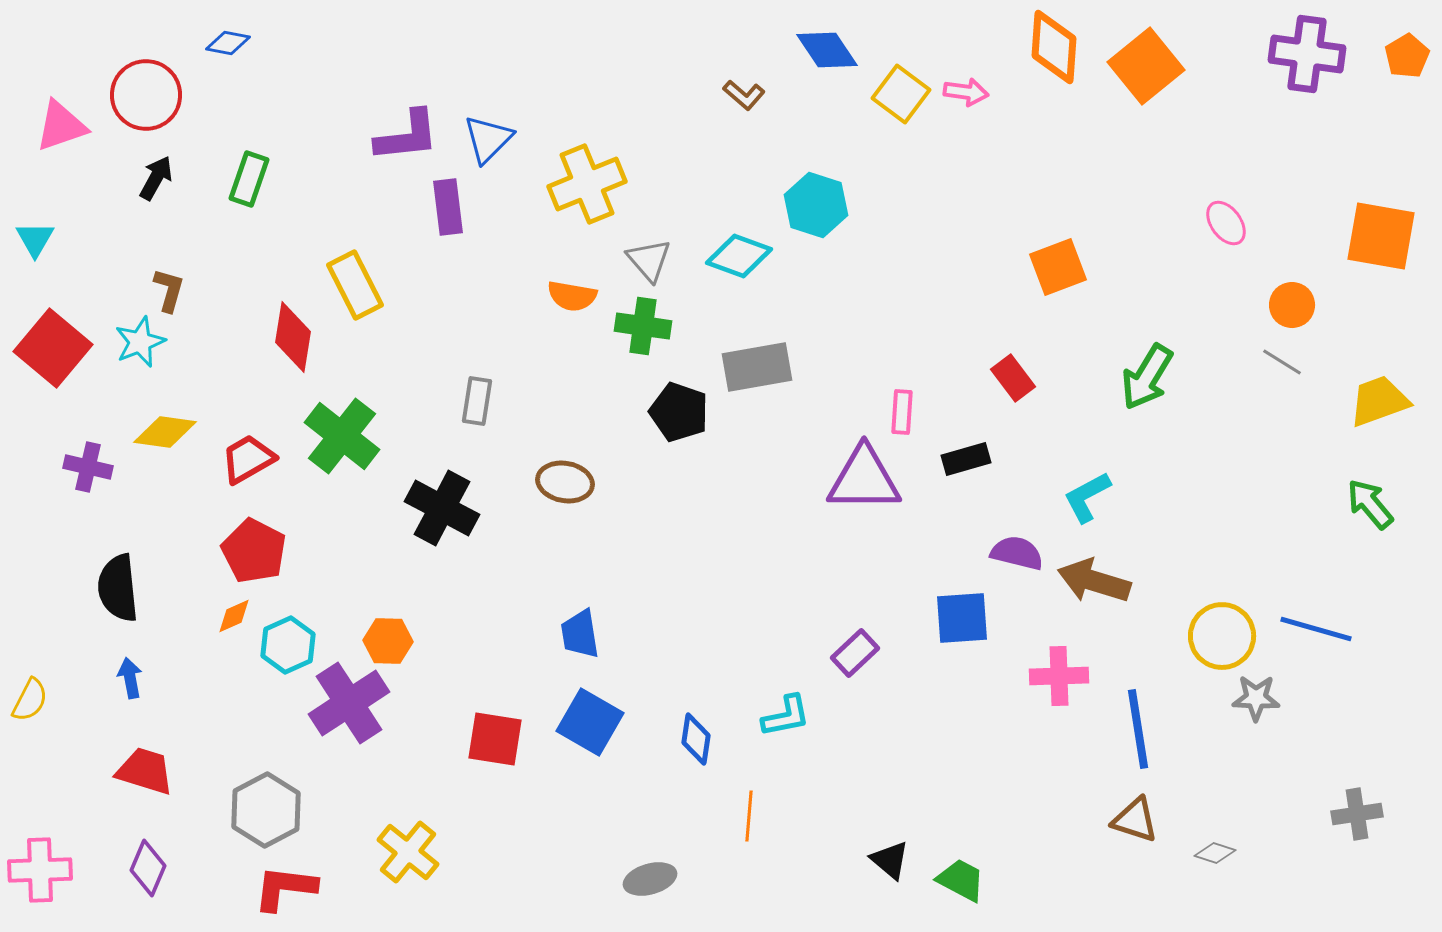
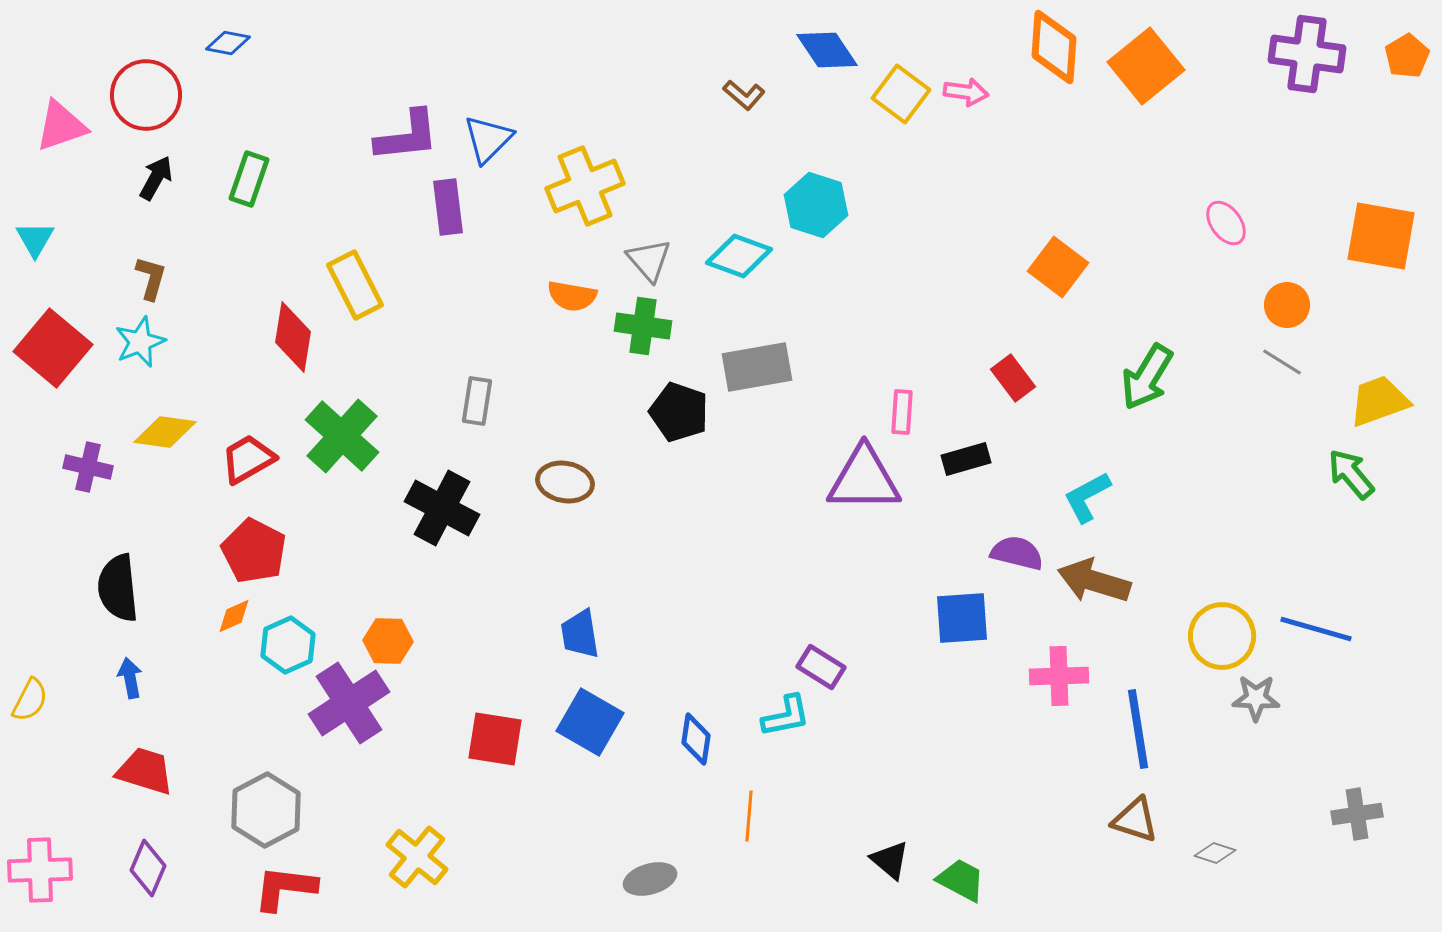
yellow cross at (587, 184): moved 2 px left, 2 px down
orange square at (1058, 267): rotated 32 degrees counterclockwise
brown L-shape at (169, 290): moved 18 px left, 12 px up
orange circle at (1292, 305): moved 5 px left
green cross at (342, 436): rotated 4 degrees clockwise
green arrow at (1370, 504): moved 19 px left, 30 px up
purple rectangle at (855, 653): moved 34 px left, 14 px down; rotated 75 degrees clockwise
yellow cross at (408, 852): moved 9 px right, 5 px down
